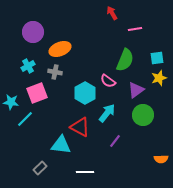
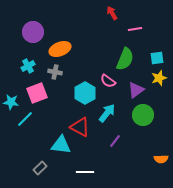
green semicircle: moved 1 px up
